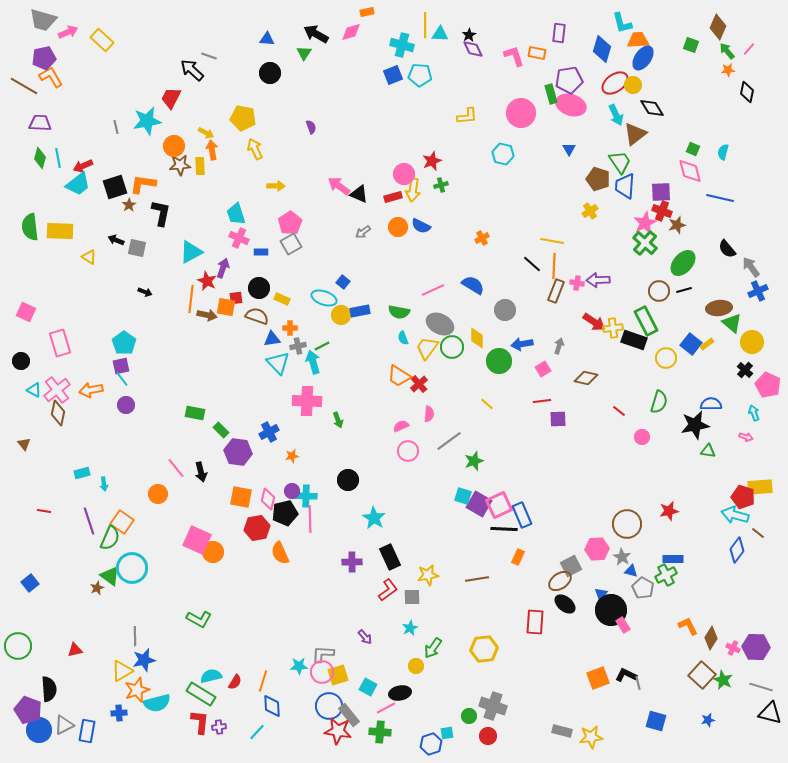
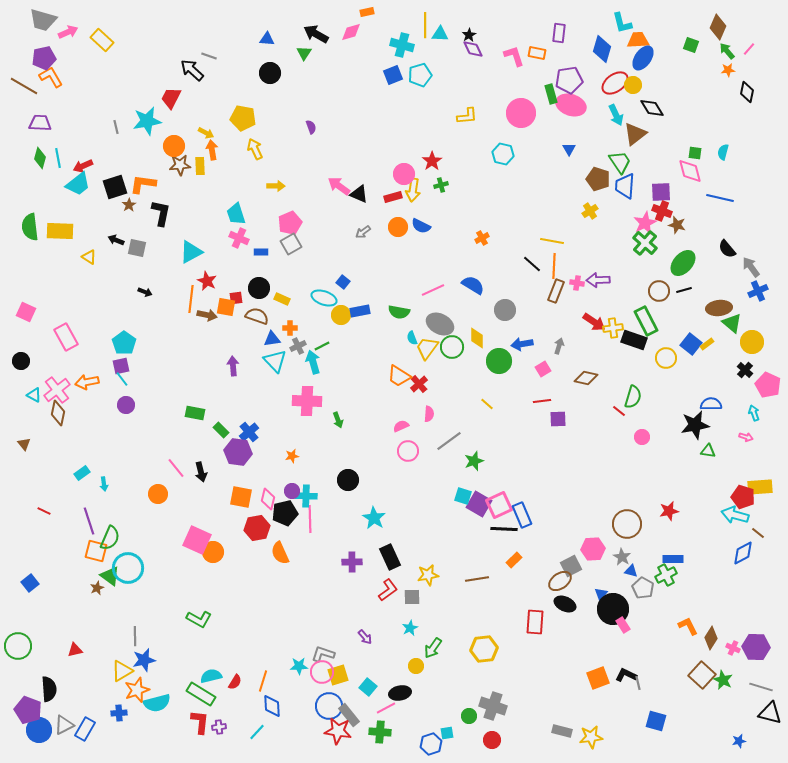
cyan pentagon at (420, 75): rotated 20 degrees counterclockwise
green square at (693, 149): moved 2 px right, 4 px down; rotated 16 degrees counterclockwise
red star at (432, 161): rotated 12 degrees counterclockwise
pink pentagon at (290, 223): rotated 10 degrees clockwise
brown star at (677, 225): rotated 30 degrees clockwise
purple arrow at (223, 268): moved 10 px right, 98 px down; rotated 24 degrees counterclockwise
cyan semicircle at (403, 338): moved 9 px right
pink rectangle at (60, 343): moved 6 px right, 6 px up; rotated 12 degrees counterclockwise
gray cross at (298, 346): rotated 14 degrees counterclockwise
cyan triangle at (278, 363): moved 3 px left, 2 px up
cyan triangle at (34, 390): moved 5 px down
orange arrow at (91, 390): moved 4 px left, 8 px up
green semicircle at (659, 402): moved 26 px left, 5 px up
blue cross at (269, 432): moved 20 px left; rotated 12 degrees counterclockwise
cyan rectangle at (82, 473): rotated 21 degrees counterclockwise
red line at (44, 511): rotated 16 degrees clockwise
orange square at (122, 522): moved 26 px left, 29 px down; rotated 20 degrees counterclockwise
pink hexagon at (597, 549): moved 4 px left
blue diamond at (737, 550): moved 6 px right, 3 px down; rotated 25 degrees clockwise
orange rectangle at (518, 557): moved 4 px left, 3 px down; rotated 21 degrees clockwise
cyan circle at (132, 568): moved 4 px left
black ellipse at (565, 604): rotated 15 degrees counterclockwise
black circle at (611, 610): moved 2 px right, 1 px up
gray L-shape at (323, 654): rotated 15 degrees clockwise
cyan square at (368, 687): rotated 12 degrees clockwise
blue star at (708, 720): moved 31 px right, 21 px down
blue rectangle at (87, 731): moved 2 px left, 2 px up; rotated 20 degrees clockwise
red circle at (488, 736): moved 4 px right, 4 px down
